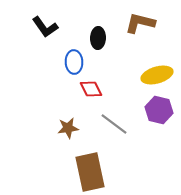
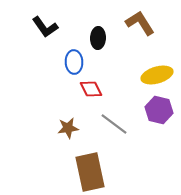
brown L-shape: rotated 44 degrees clockwise
